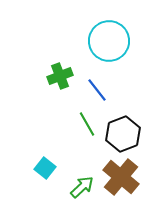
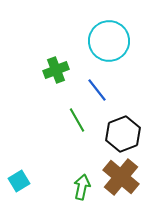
green cross: moved 4 px left, 6 px up
green line: moved 10 px left, 4 px up
cyan square: moved 26 px left, 13 px down; rotated 20 degrees clockwise
green arrow: rotated 35 degrees counterclockwise
